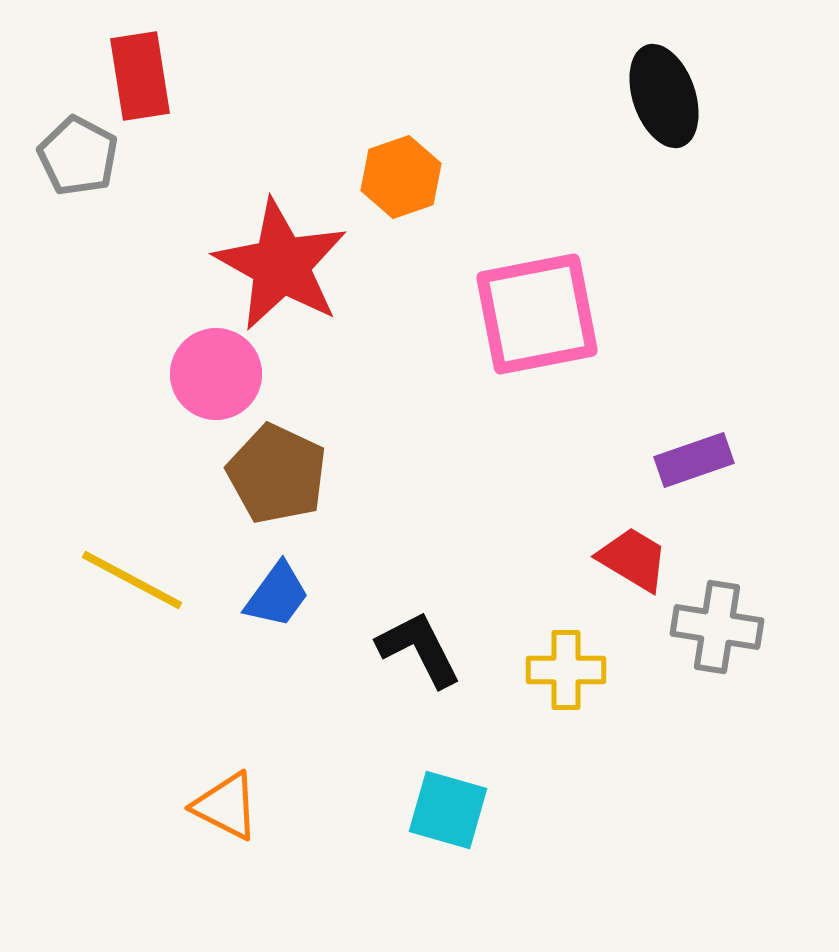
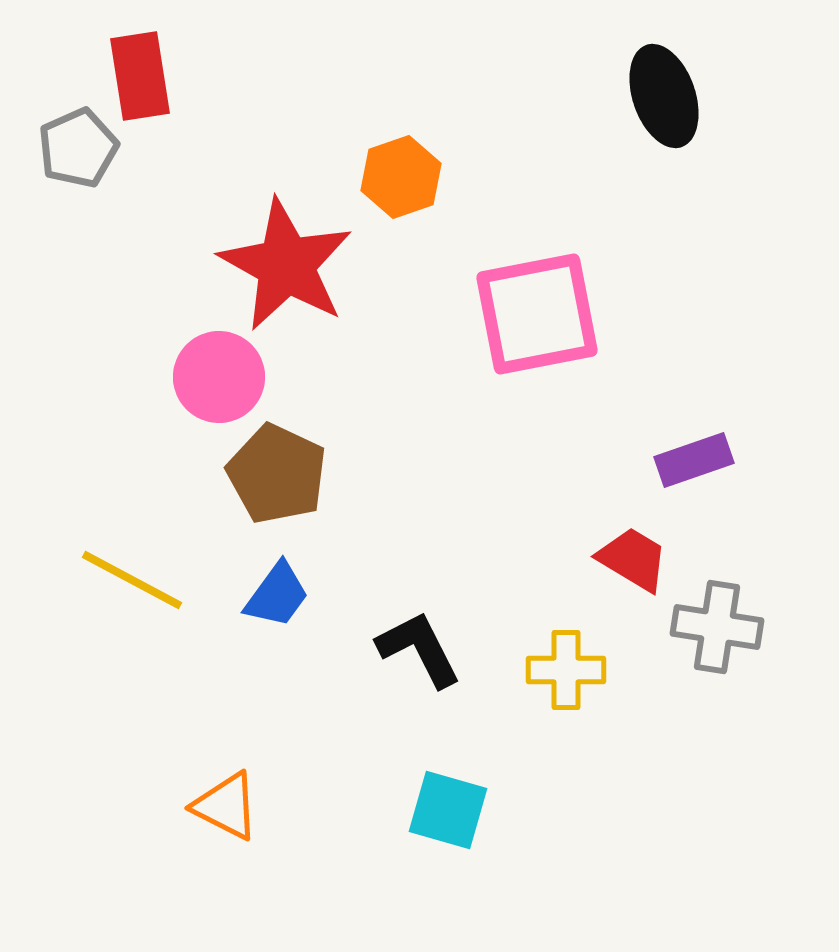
gray pentagon: moved 8 px up; rotated 20 degrees clockwise
red star: moved 5 px right
pink circle: moved 3 px right, 3 px down
